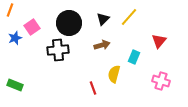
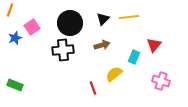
yellow line: rotated 42 degrees clockwise
black circle: moved 1 px right
red triangle: moved 5 px left, 4 px down
black cross: moved 5 px right
yellow semicircle: rotated 36 degrees clockwise
